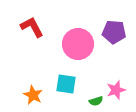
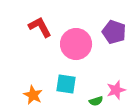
red L-shape: moved 8 px right
purple pentagon: rotated 15 degrees clockwise
pink circle: moved 2 px left
